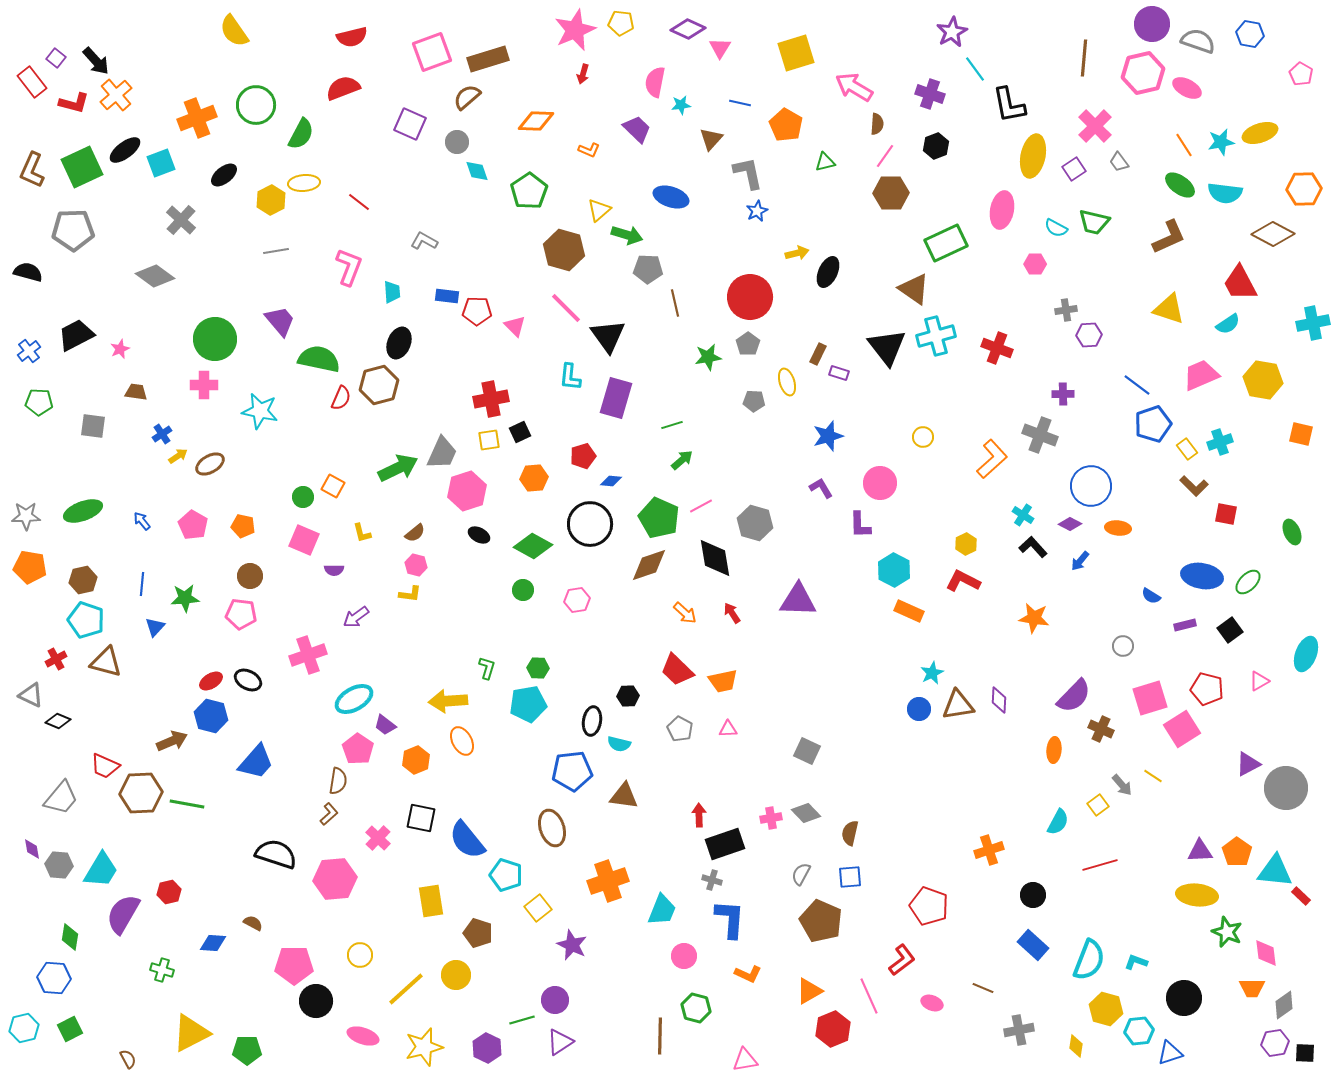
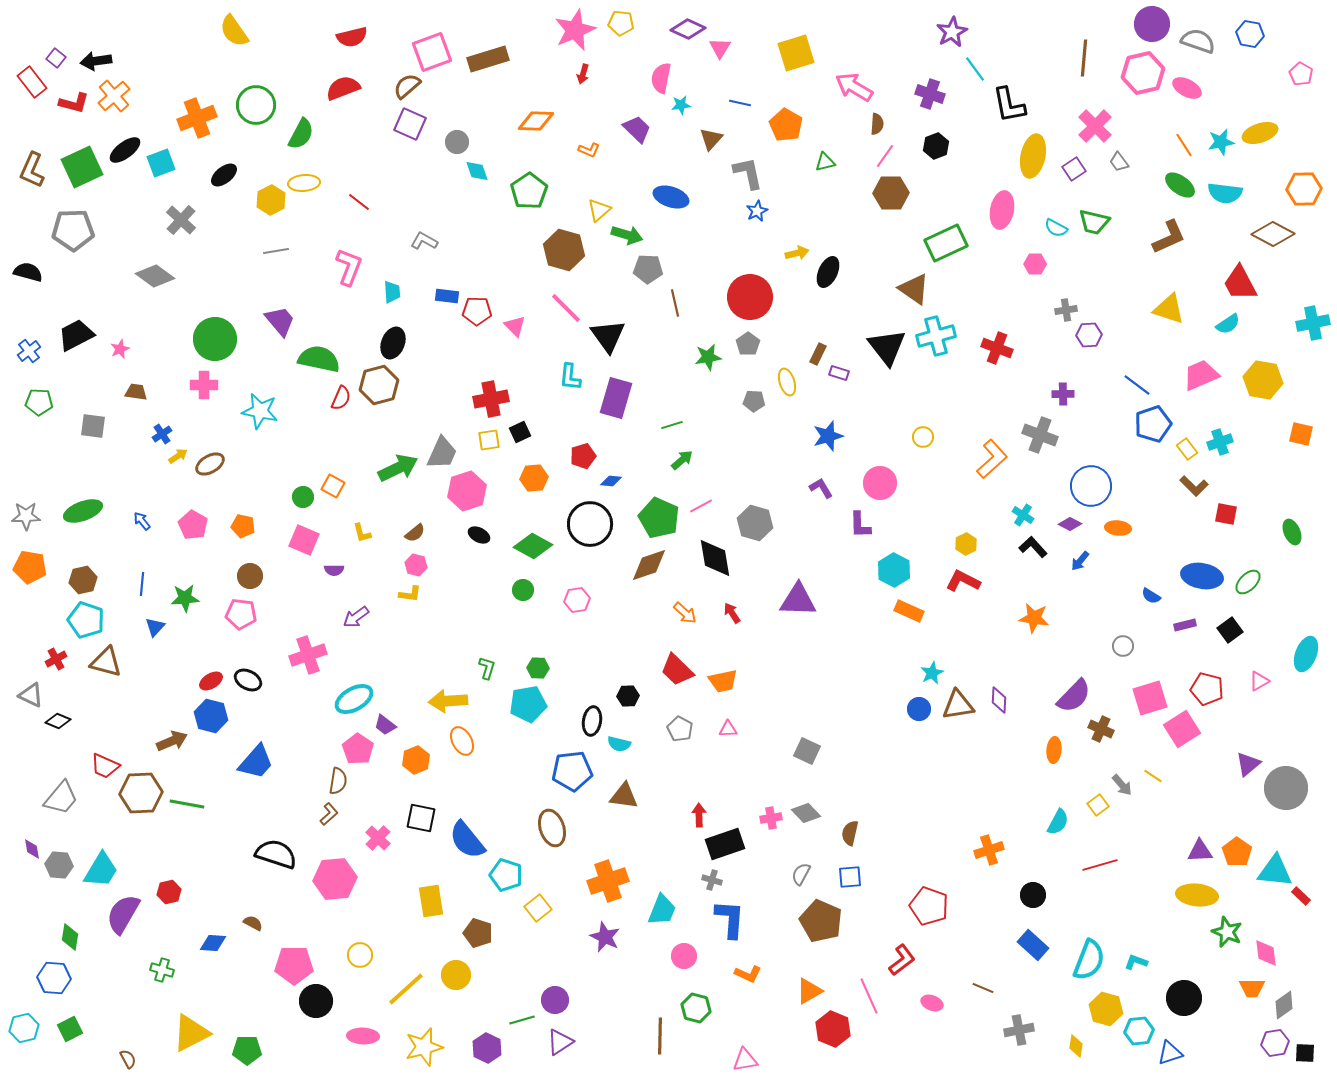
black arrow at (96, 61): rotated 124 degrees clockwise
pink semicircle at (655, 82): moved 6 px right, 4 px up
orange cross at (116, 95): moved 2 px left, 1 px down
brown semicircle at (467, 97): moved 60 px left, 11 px up
black ellipse at (399, 343): moved 6 px left
purple triangle at (1248, 764): rotated 12 degrees counterclockwise
purple star at (572, 945): moved 33 px right, 8 px up
red hexagon at (833, 1029): rotated 16 degrees counterclockwise
pink ellipse at (363, 1036): rotated 16 degrees counterclockwise
